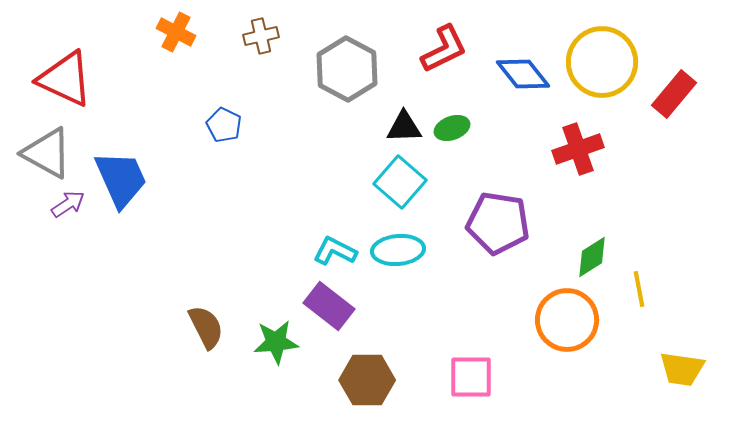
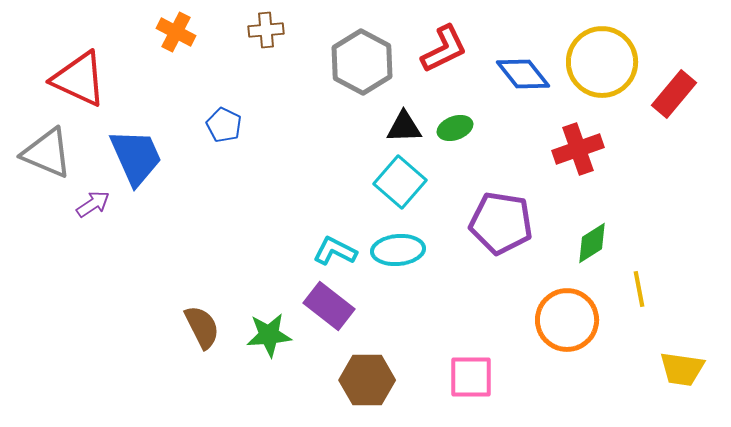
brown cross: moved 5 px right, 6 px up; rotated 8 degrees clockwise
gray hexagon: moved 15 px right, 7 px up
red triangle: moved 14 px right
green ellipse: moved 3 px right
gray triangle: rotated 6 degrees counterclockwise
blue trapezoid: moved 15 px right, 22 px up
purple arrow: moved 25 px right
purple pentagon: moved 3 px right
green diamond: moved 14 px up
brown semicircle: moved 4 px left
green star: moved 7 px left, 7 px up
